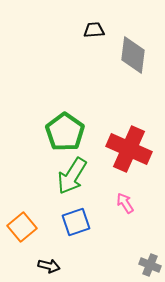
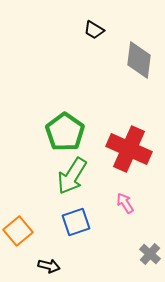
black trapezoid: rotated 145 degrees counterclockwise
gray diamond: moved 6 px right, 5 px down
orange square: moved 4 px left, 4 px down
gray cross: moved 11 px up; rotated 20 degrees clockwise
